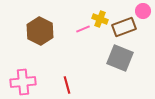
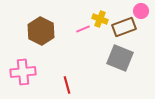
pink circle: moved 2 px left
brown hexagon: moved 1 px right
pink cross: moved 10 px up
